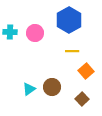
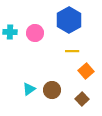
brown circle: moved 3 px down
